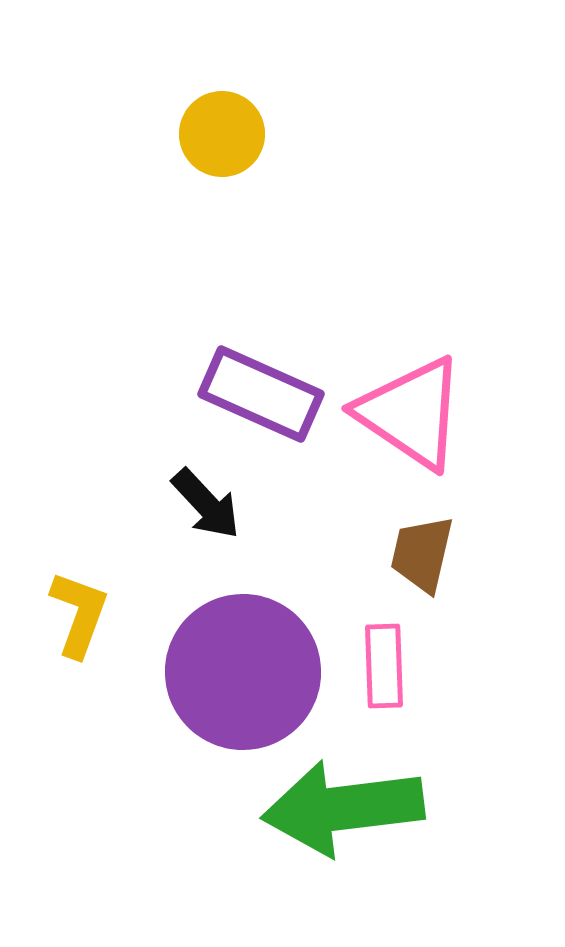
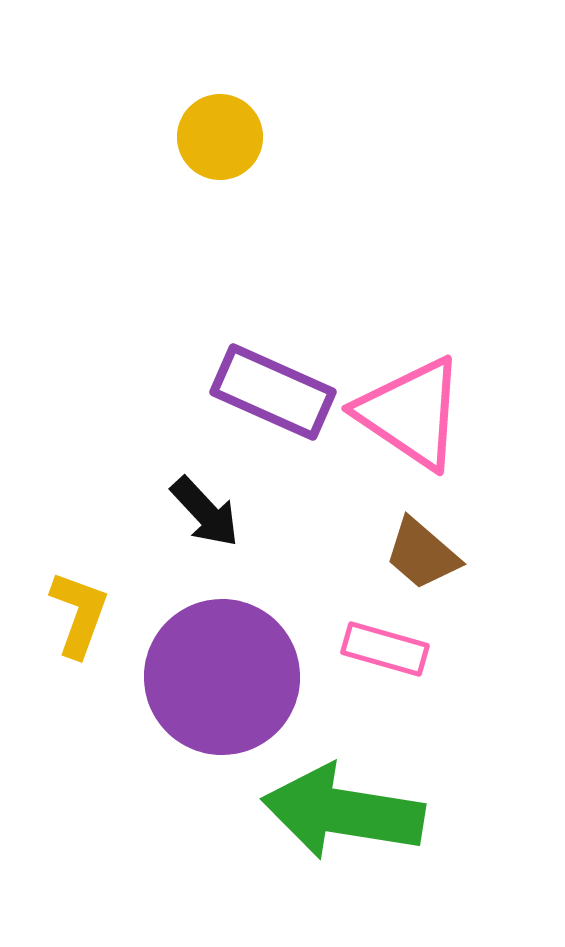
yellow circle: moved 2 px left, 3 px down
purple rectangle: moved 12 px right, 2 px up
black arrow: moved 1 px left, 8 px down
brown trapezoid: rotated 62 degrees counterclockwise
pink rectangle: moved 1 px right, 17 px up; rotated 72 degrees counterclockwise
purple circle: moved 21 px left, 5 px down
green arrow: moved 4 px down; rotated 16 degrees clockwise
